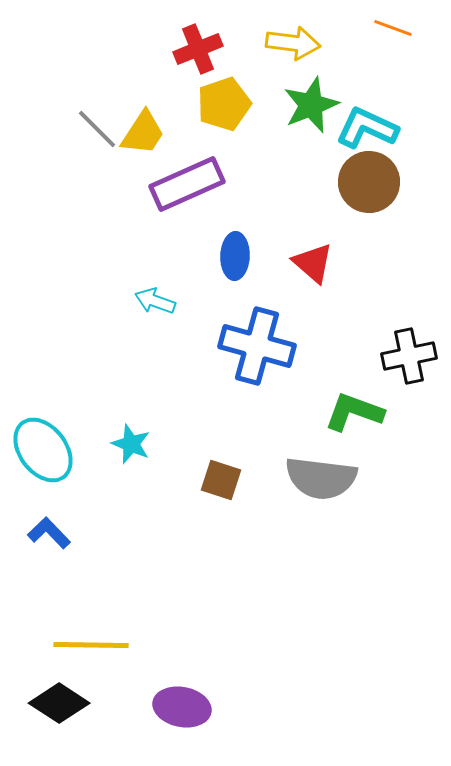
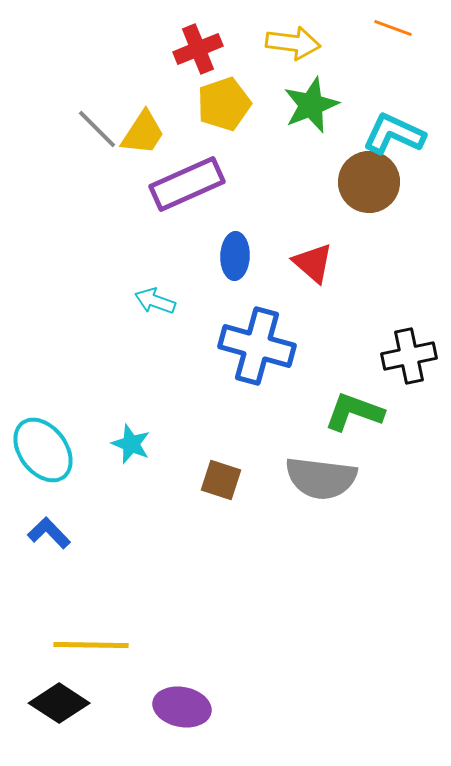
cyan L-shape: moved 27 px right, 6 px down
